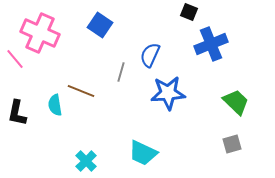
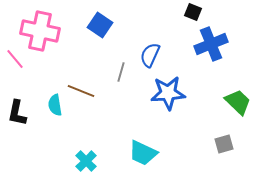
black square: moved 4 px right
pink cross: moved 2 px up; rotated 12 degrees counterclockwise
green trapezoid: moved 2 px right
gray square: moved 8 px left
